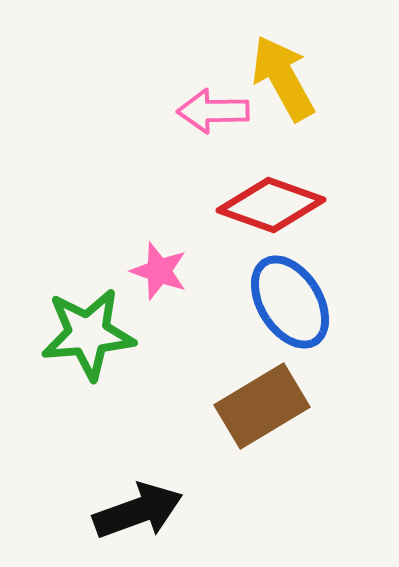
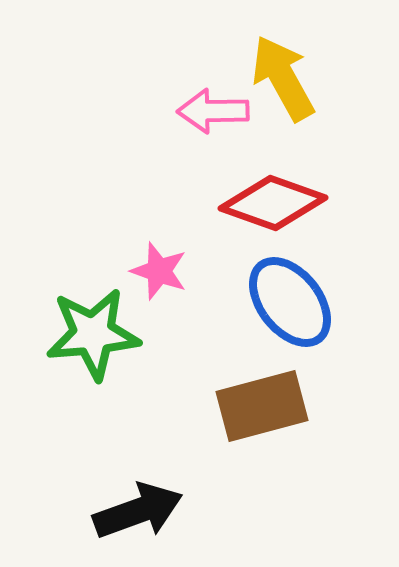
red diamond: moved 2 px right, 2 px up
blue ellipse: rotated 6 degrees counterclockwise
green star: moved 5 px right
brown rectangle: rotated 16 degrees clockwise
